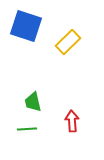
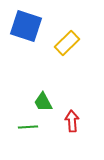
yellow rectangle: moved 1 px left, 1 px down
green trapezoid: moved 10 px right; rotated 15 degrees counterclockwise
green line: moved 1 px right, 2 px up
